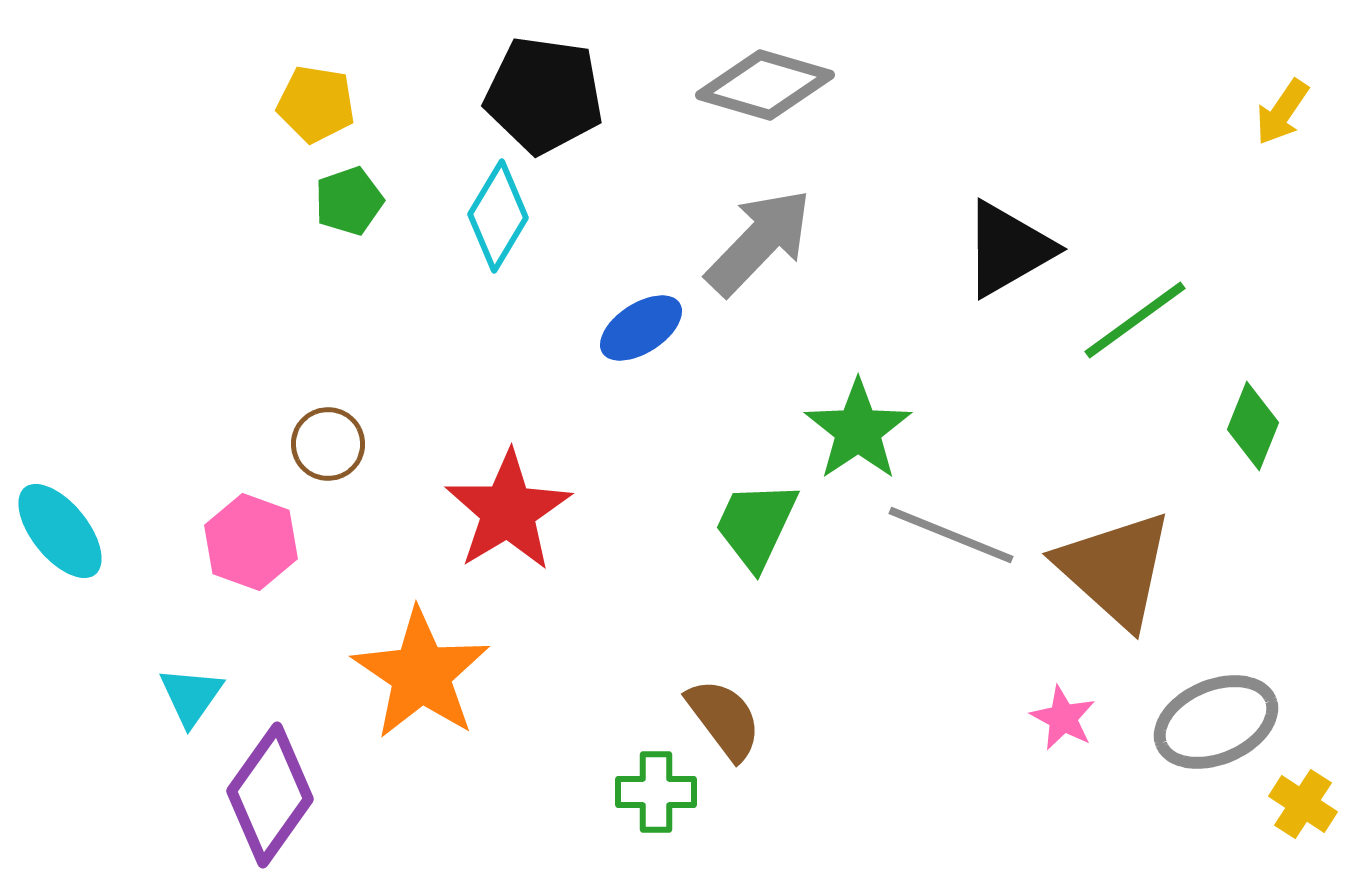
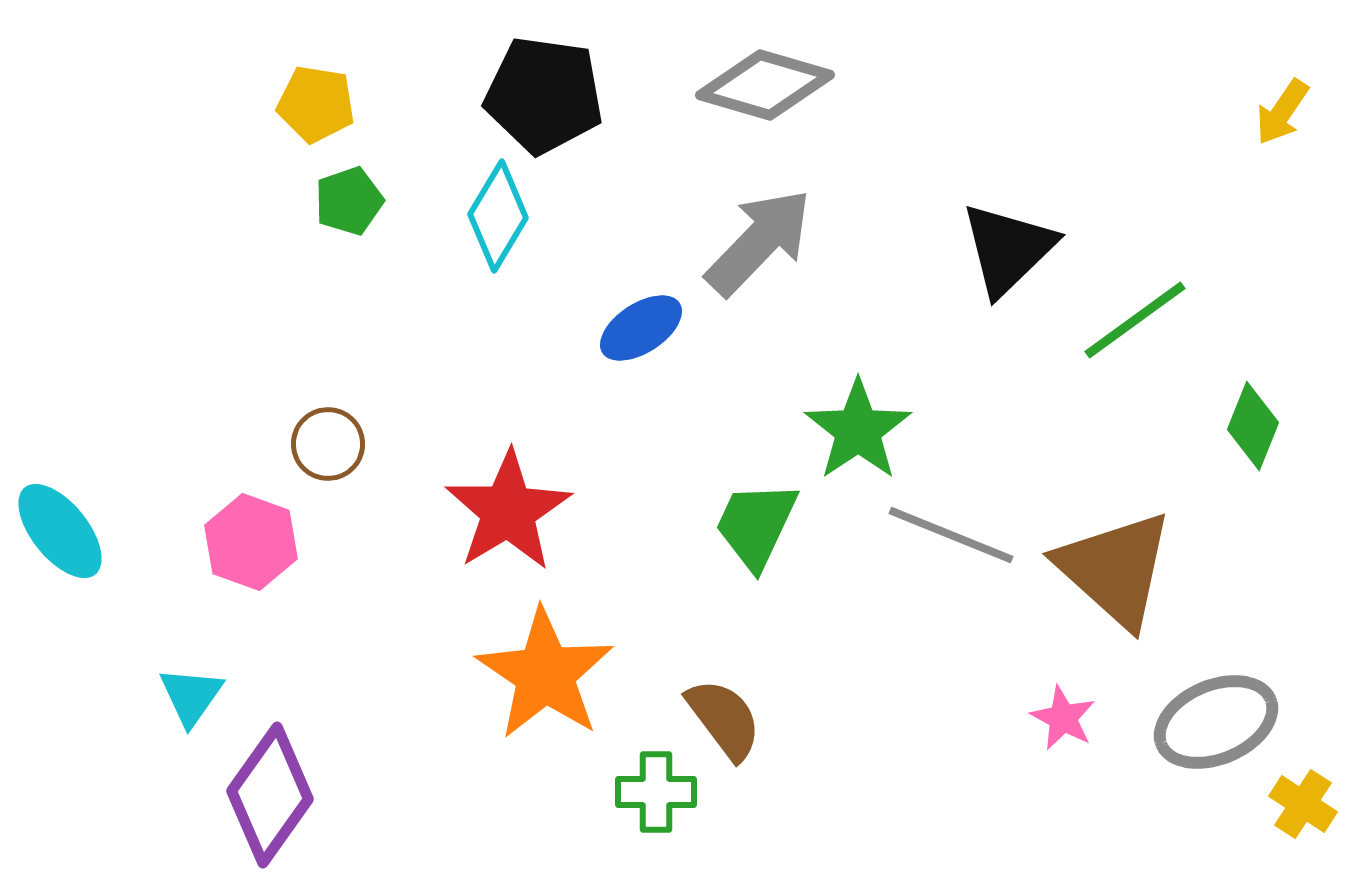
black triangle: rotated 14 degrees counterclockwise
orange star: moved 124 px right
